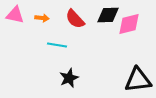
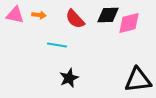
orange arrow: moved 3 px left, 3 px up
pink diamond: moved 1 px up
